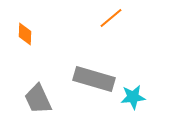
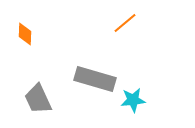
orange line: moved 14 px right, 5 px down
gray rectangle: moved 1 px right
cyan star: moved 3 px down
